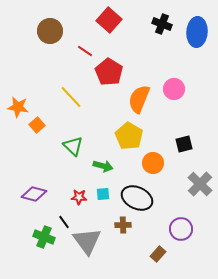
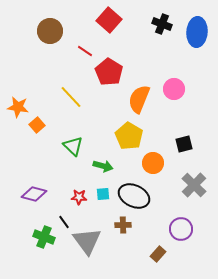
gray cross: moved 6 px left, 1 px down
black ellipse: moved 3 px left, 2 px up
